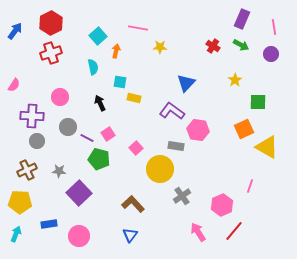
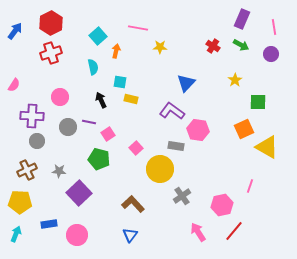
yellow rectangle at (134, 98): moved 3 px left, 1 px down
black arrow at (100, 103): moved 1 px right, 3 px up
purple line at (87, 138): moved 2 px right, 16 px up; rotated 16 degrees counterclockwise
pink hexagon at (222, 205): rotated 10 degrees clockwise
pink circle at (79, 236): moved 2 px left, 1 px up
